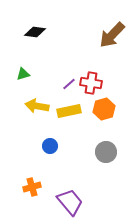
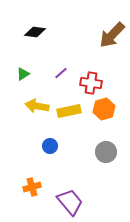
green triangle: rotated 16 degrees counterclockwise
purple line: moved 8 px left, 11 px up
